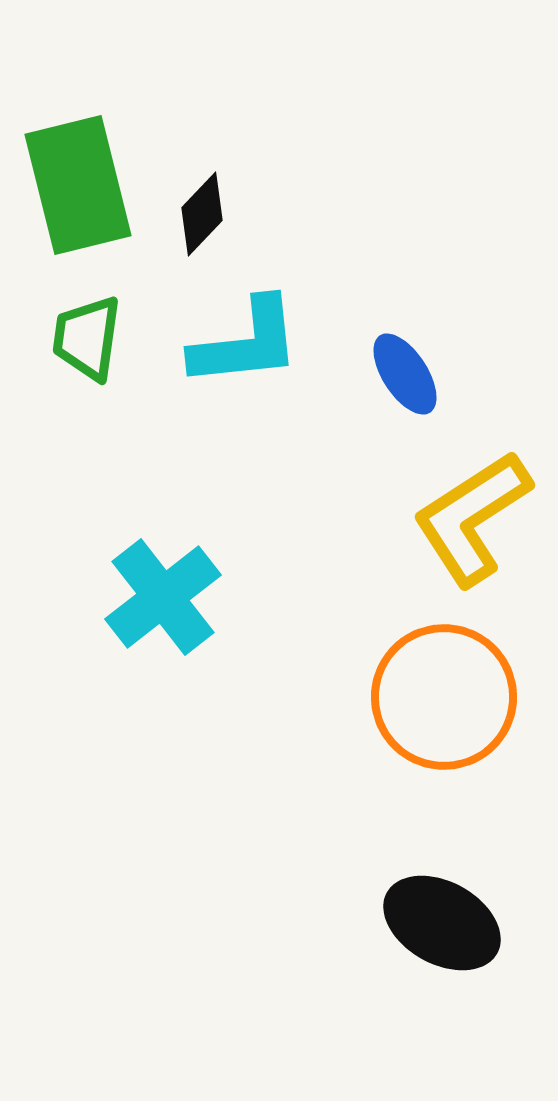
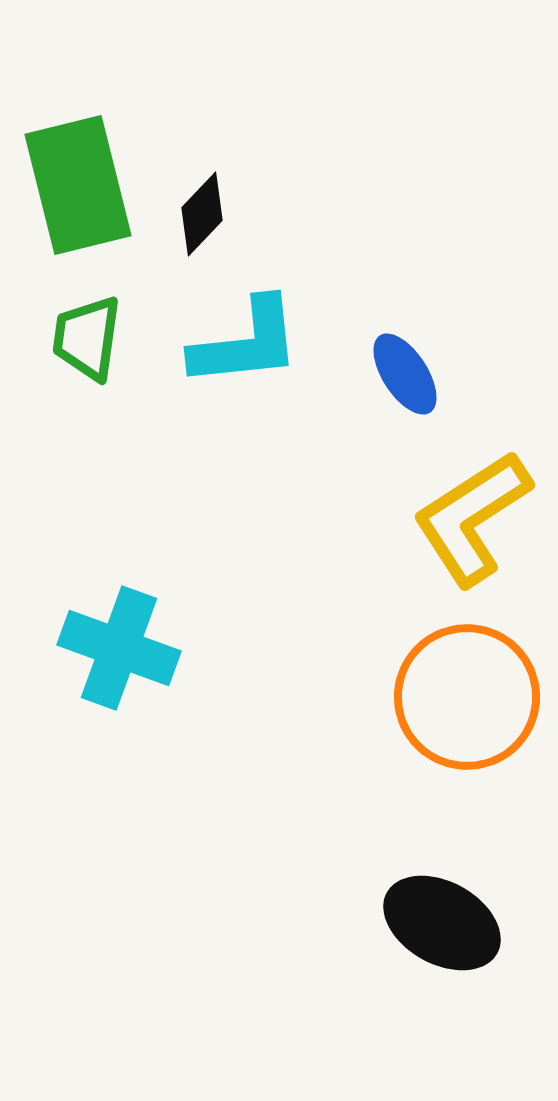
cyan cross: moved 44 px left, 51 px down; rotated 32 degrees counterclockwise
orange circle: moved 23 px right
